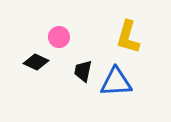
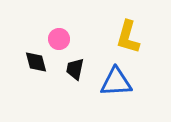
pink circle: moved 2 px down
black diamond: rotated 50 degrees clockwise
black trapezoid: moved 8 px left, 2 px up
